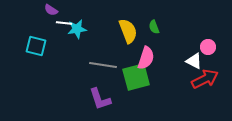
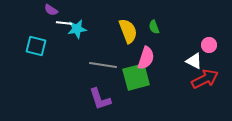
pink circle: moved 1 px right, 2 px up
